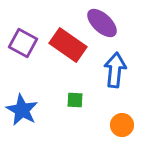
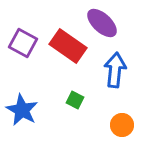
red rectangle: moved 1 px down
green square: rotated 24 degrees clockwise
